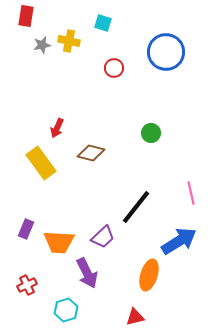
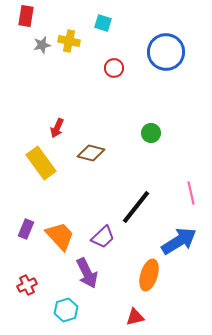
orange trapezoid: moved 1 px right, 6 px up; rotated 136 degrees counterclockwise
